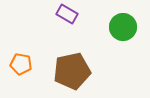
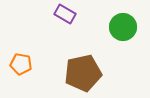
purple rectangle: moved 2 px left
brown pentagon: moved 11 px right, 2 px down
